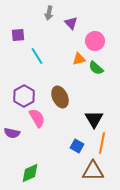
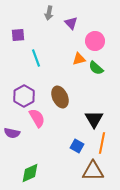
cyan line: moved 1 px left, 2 px down; rotated 12 degrees clockwise
